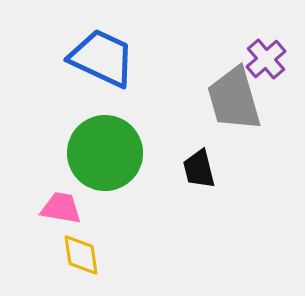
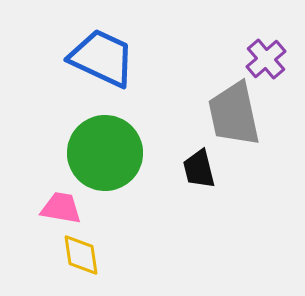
gray trapezoid: moved 15 px down; rotated 4 degrees clockwise
